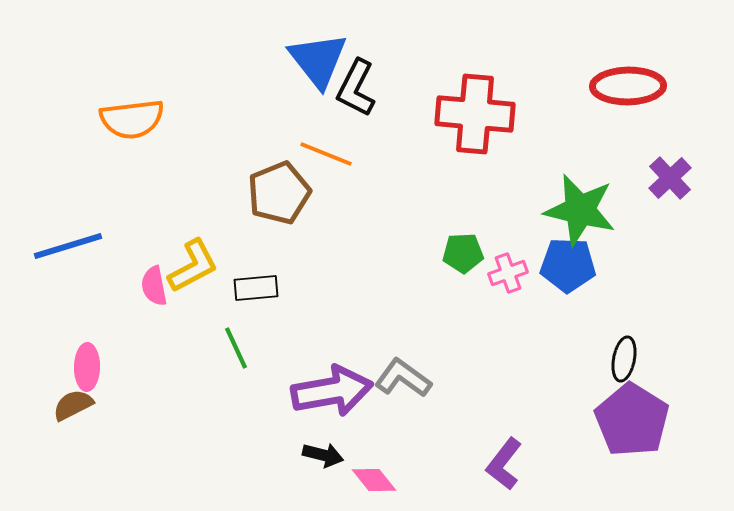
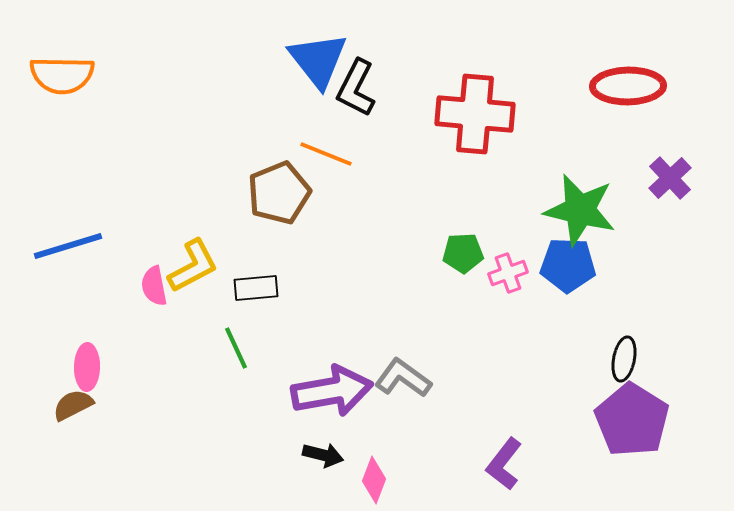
orange semicircle: moved 70 px left, 44 px up; rotated 8 degrees clockwise
pink diamond: rotated 60 degrees clockwise
